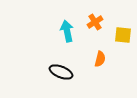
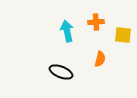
orange cross: moved 1 px right; rotated 28 degrees clockwise
